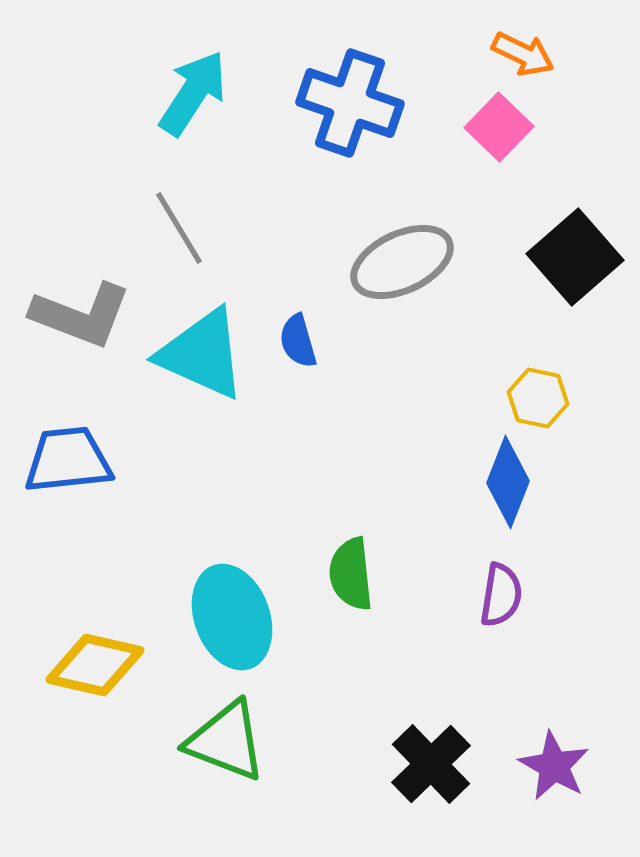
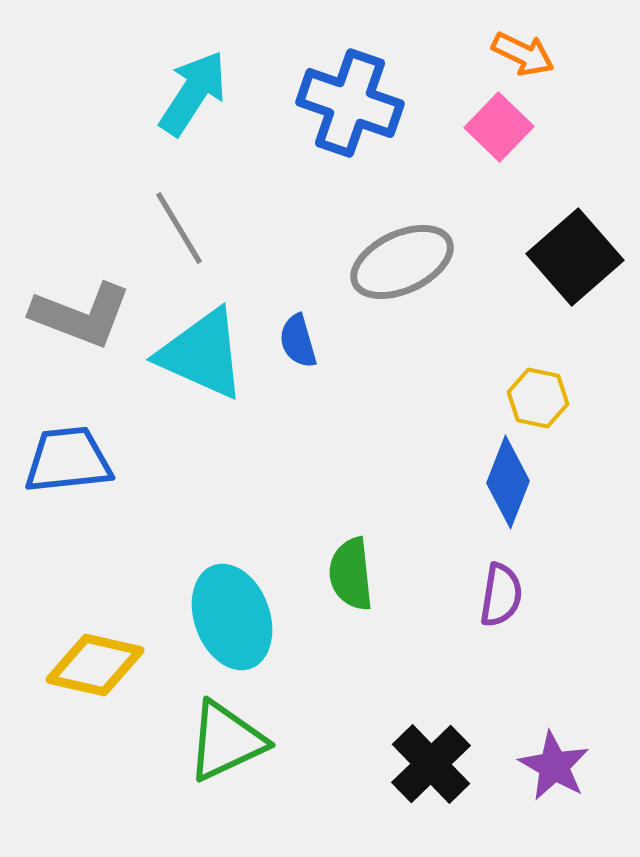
green triangle: rotated 46 degrees counterclockwise
